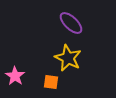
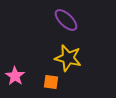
purple ellipse: moved 5 px left, 3 px up
yellow star: rotated 12 degrees counterclockwise
